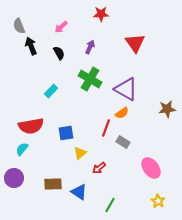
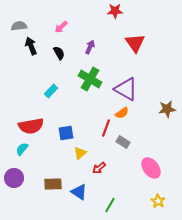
red star: moved 14 px right, 3 px up
gray semicircle: rotated 105 degrees clockwise
